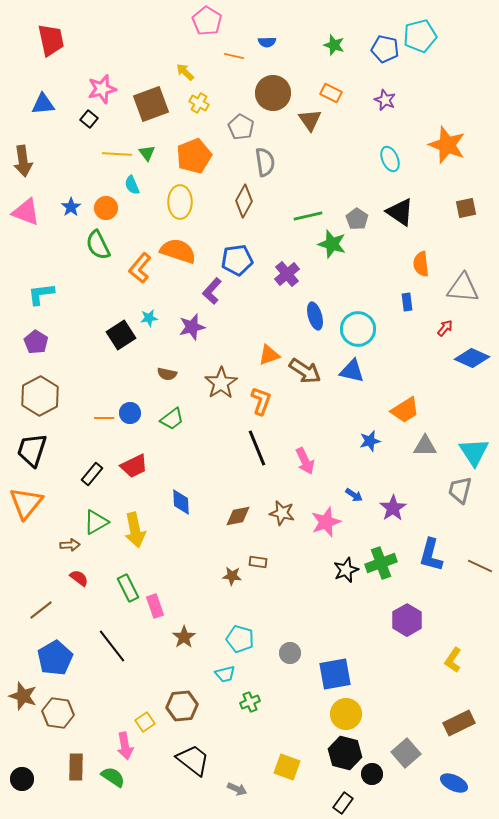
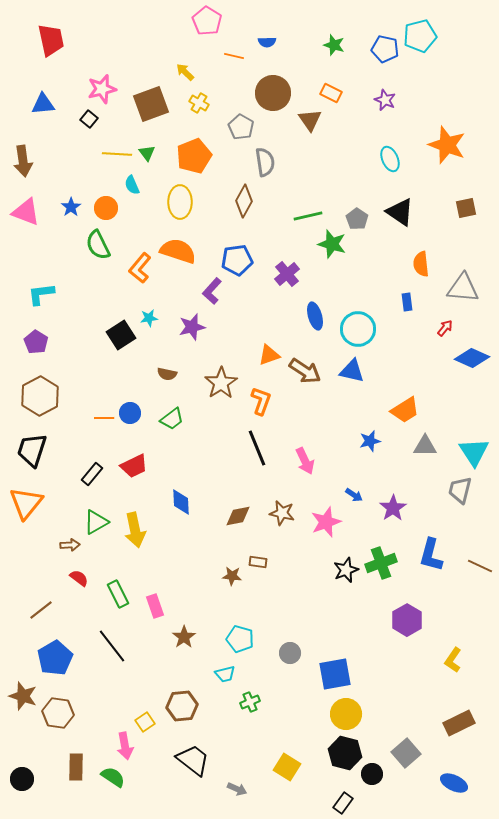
green rectangle at (128, 588): moved 10 px left, 6 px down
yellow square at (287, 767): rotated 12 degrees clockwise
